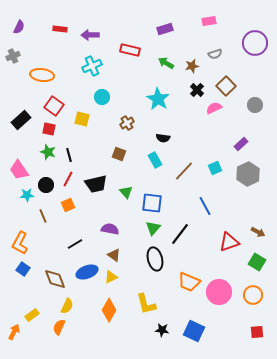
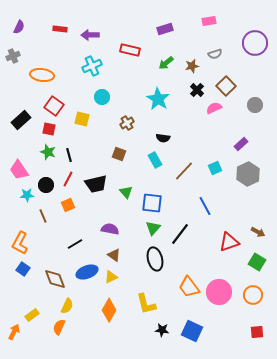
green arrow at (166, 63): rotated 70 degrees counterclockwise
orange trapezoid at (189, 282): moved 5 px down; rotated 30 degrees clockwise
blue square at (194, 331): moved 2 px left
